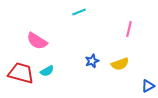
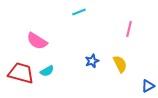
yellow semicircle: rotated 96 degrees counterclockwise
